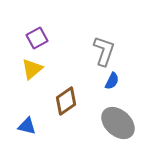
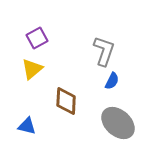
brown diamond: rotated 52 degrees counterclockwise
